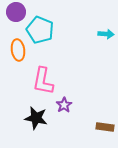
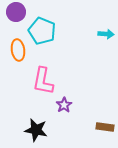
cyan pentagon: moved 2 px right, 1 px down
black star: moved 12 px down
